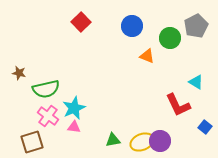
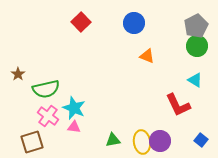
blue circle: moved 2 px right, 3 px up
green circle: moved 27 px right, 8 px down
brown star: moved 1 px left, 1 px down; rotated 24 degrees clockwise
cyan triangle: moved 1 px left, 2 px up
cyan star: rotated 25 degrees counterclockwise
blue square: moved 4 px left, 13 px down
yellow ellipse: rotated 75 degrees counterclockwise
